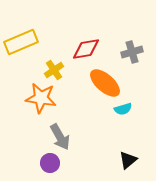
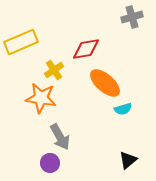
gray cross: moved 35 px up
